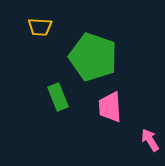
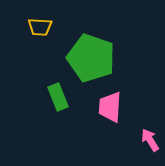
green pentagon: moved 2 px left, 1 px down
pink trapezoid: rotated 8 degrees clockwise
